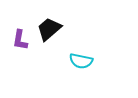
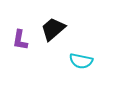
black trapezoid: moved 4 px right
